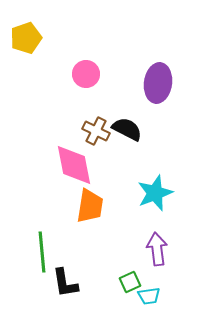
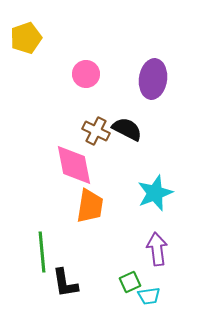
purple ellipse: moved 5 px left, 4 px up
